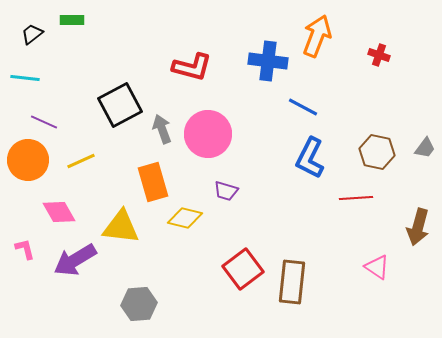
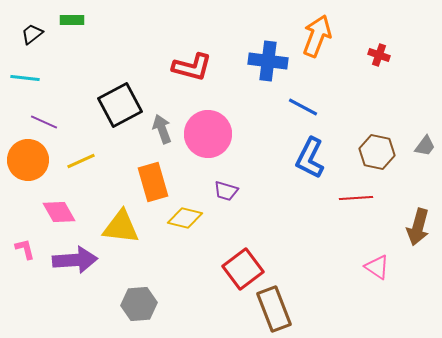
gray trapezoid: moved 2 px up
purple arrow: rotated 153 degrees counterclockwise
brown rectangle: moved 18 px left, 27 px down; rotated 27 degrees counterclockwise
